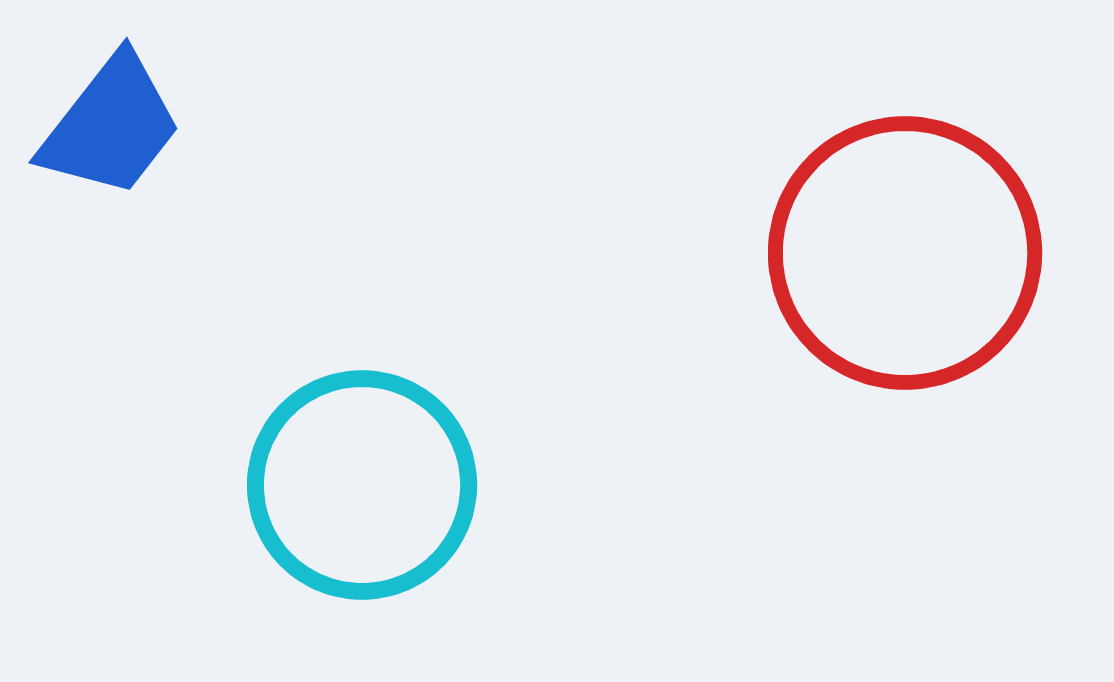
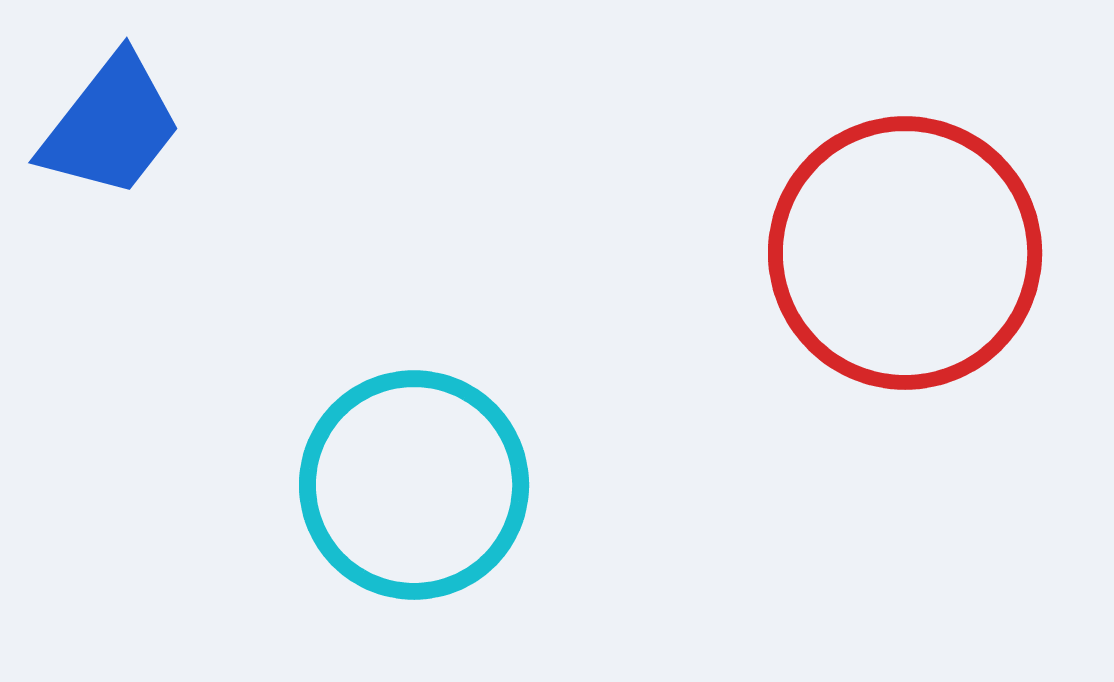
cyan circle: moved 52 px right
